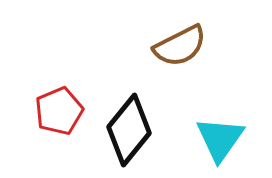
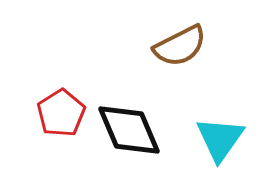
red pentagon: moved 2 px right, 2 px down; rotated 9 degrees counterclockwise
black diamond: rotated 62 degrees counterclockwise
